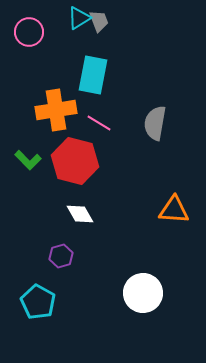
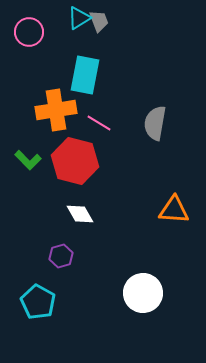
cyan rectangle: moved 8 px left
